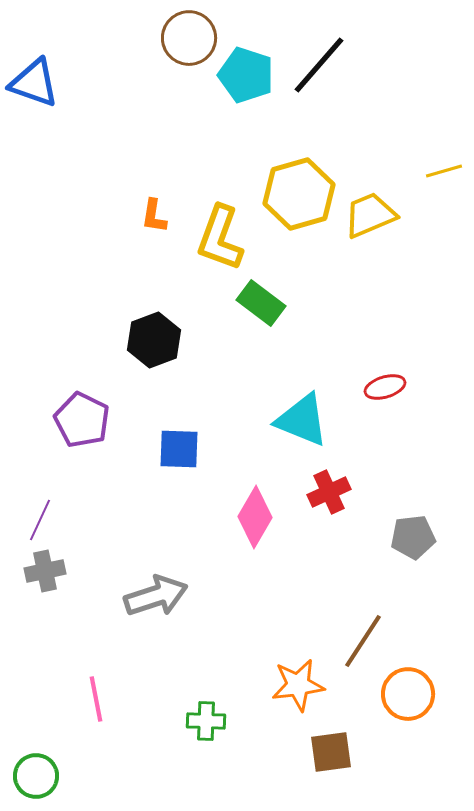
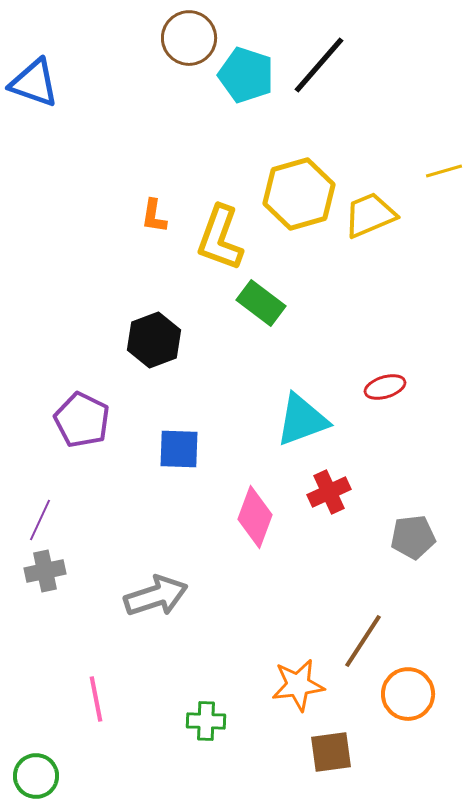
cyan triangle: rotated 42 degrees counterclockwise
pink diamond: rotated 10 degrees counterclockwise
